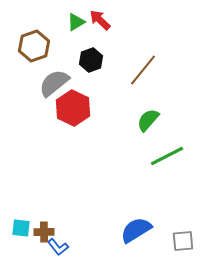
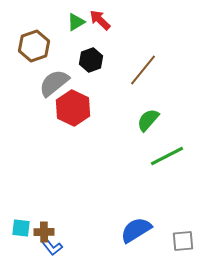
blue L-shape: moved 6 px left
